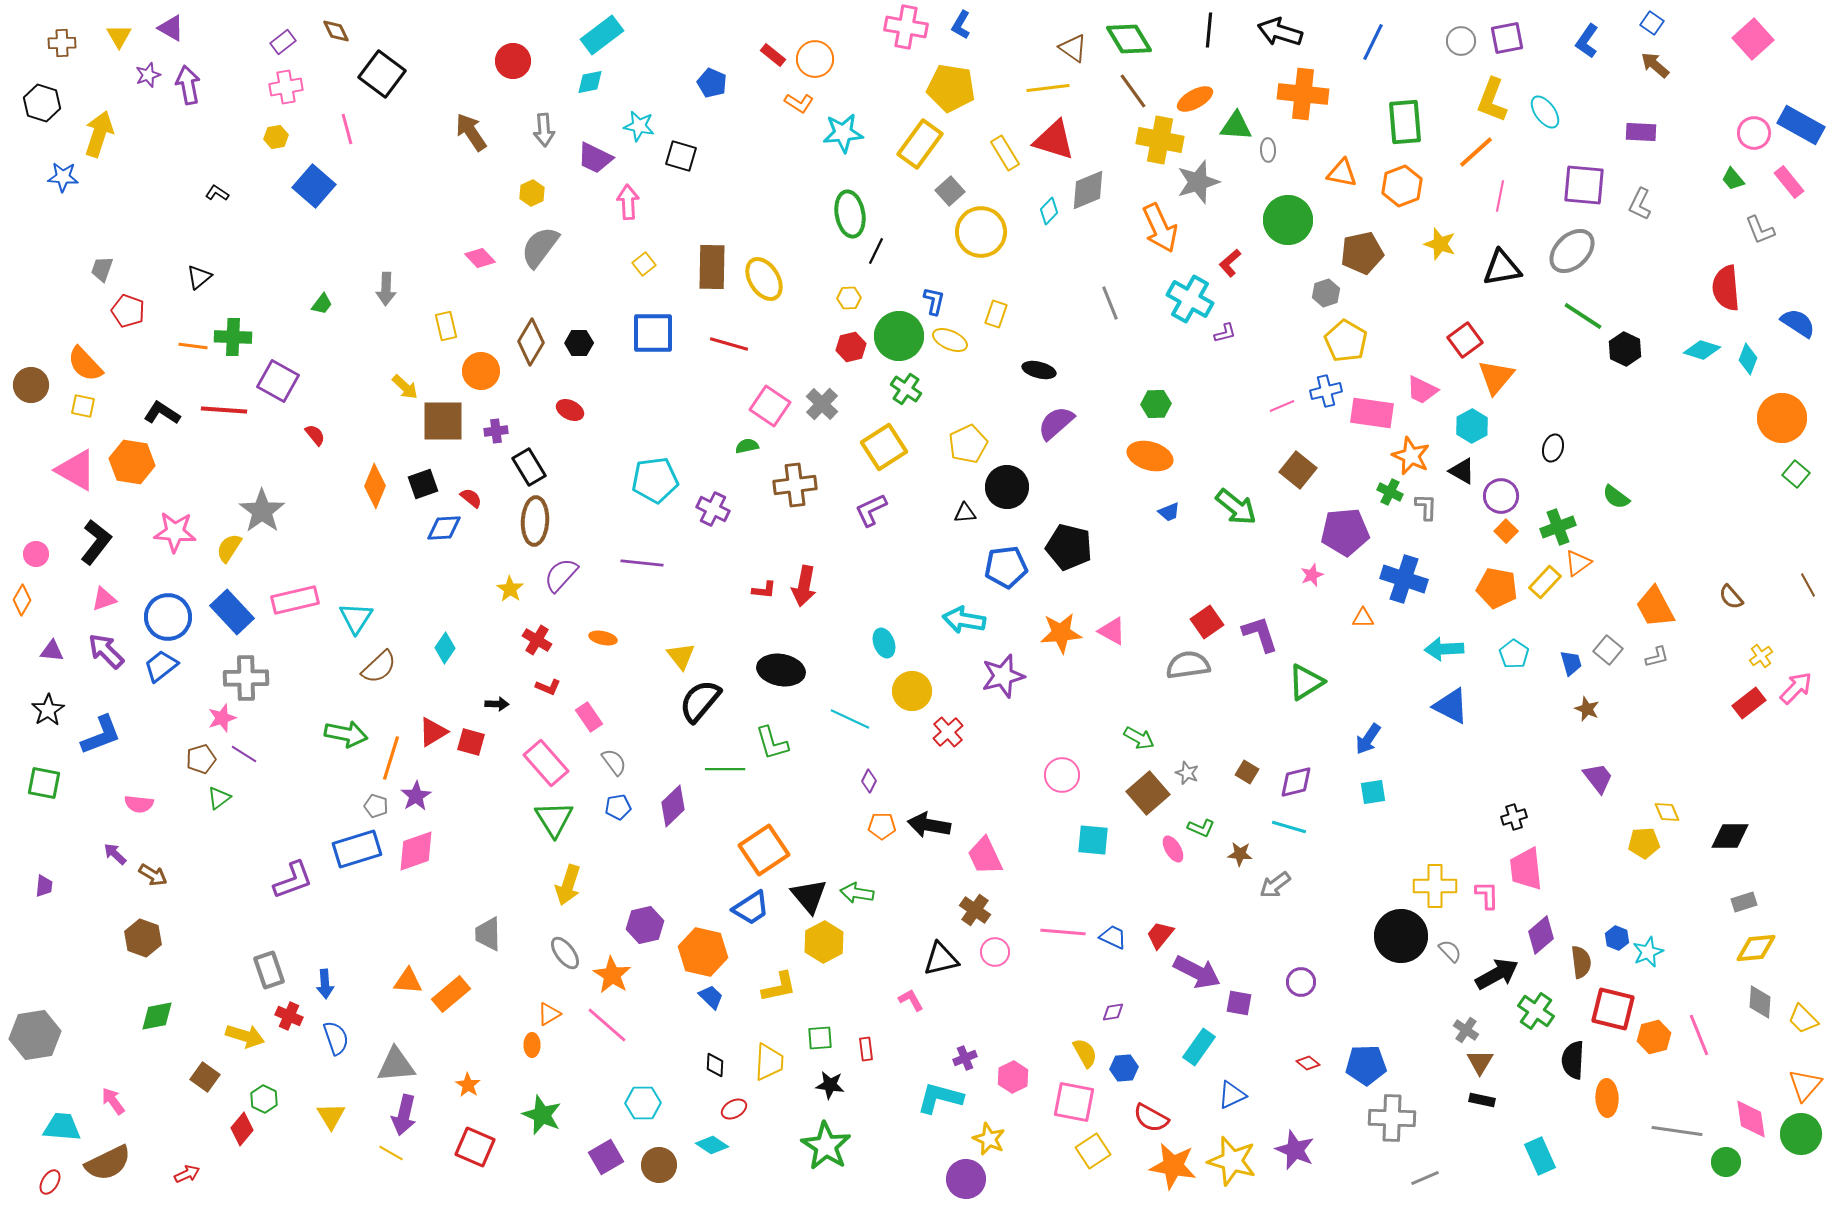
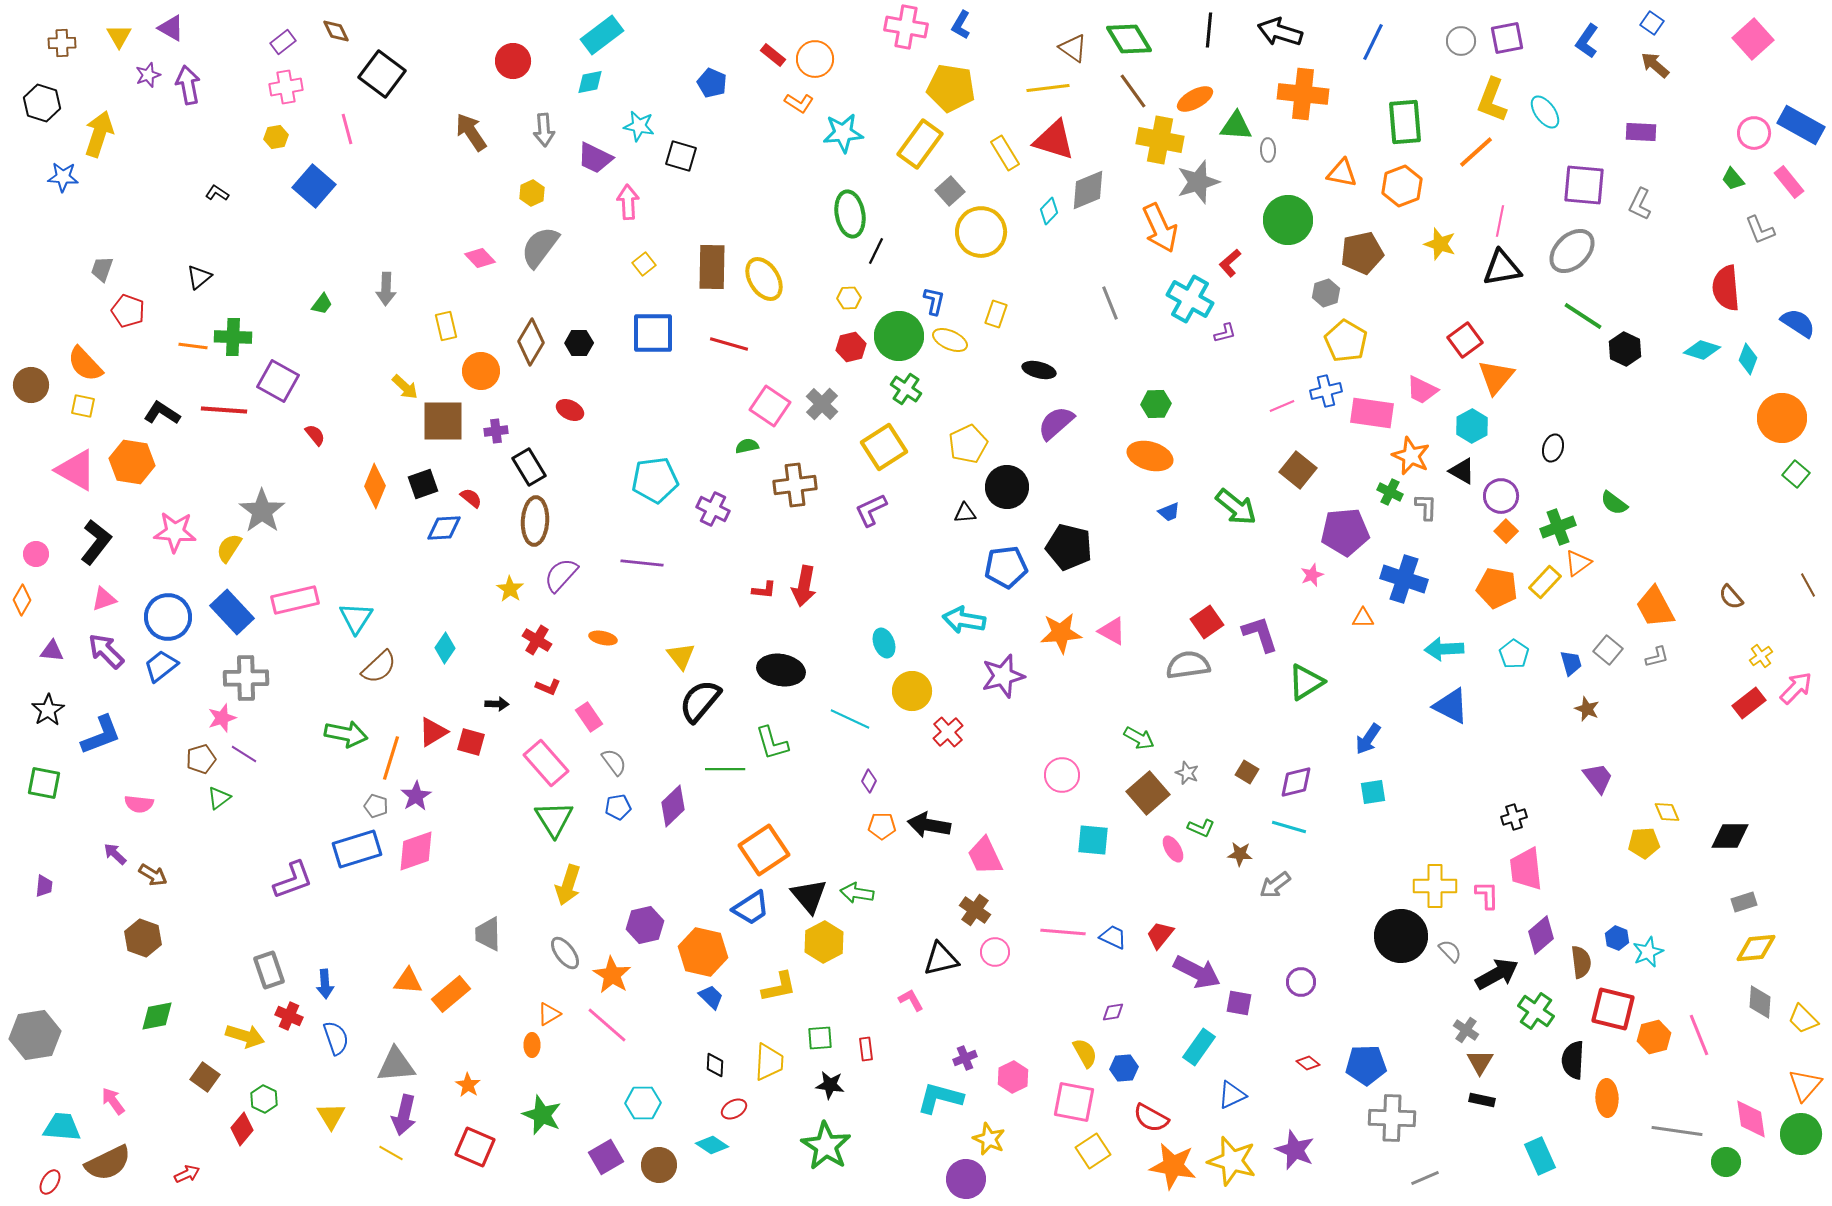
pink line at (1500, 196): moved 25 px down
green semicircle at (1616, 497): moved 2 px left, 6 px down
